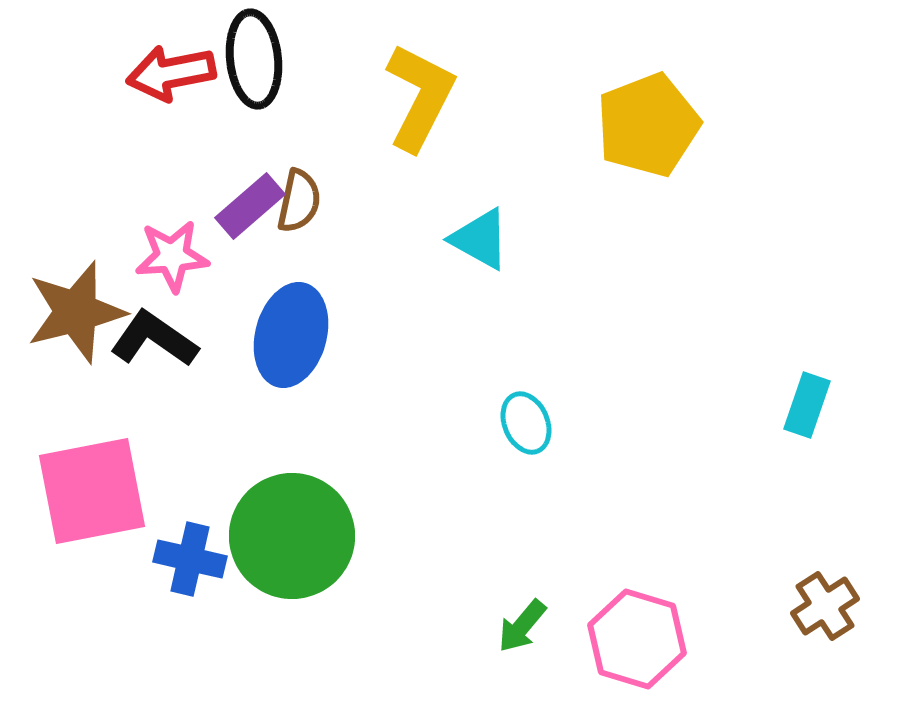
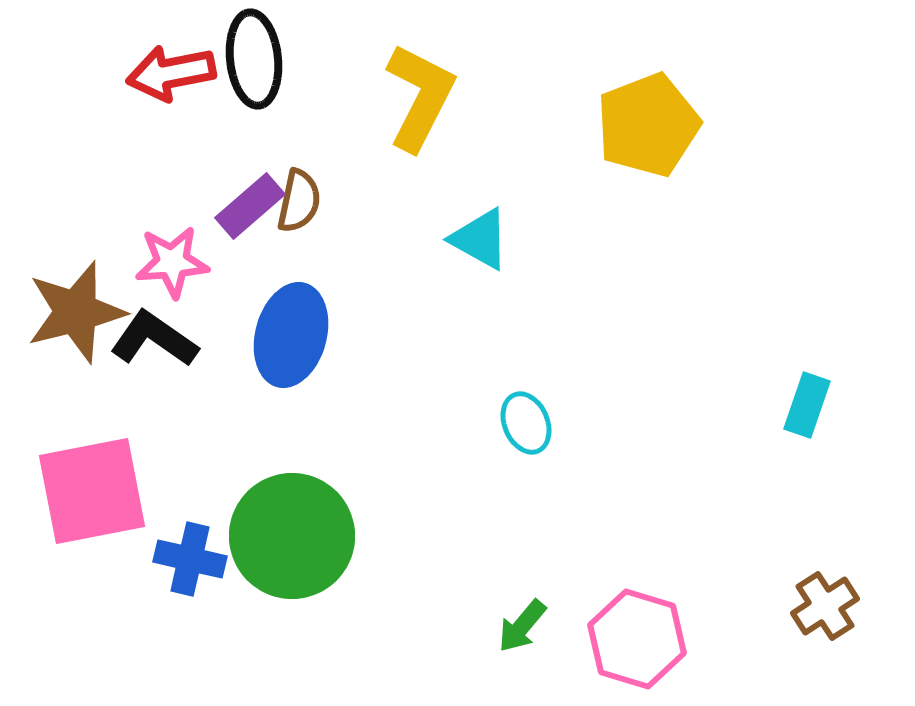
pink star: moved 6 px down
